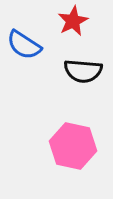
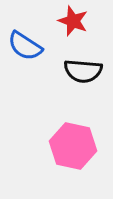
red star: rotated 24 degrees counterclockwise
blue semicircle: moved 1 px right, 1 px down
